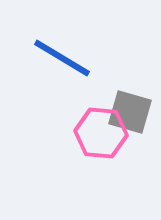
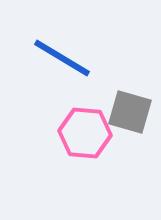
pink hexagon: moved 16 px left
